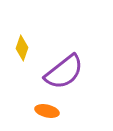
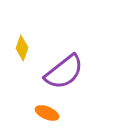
orange ellipse: moved 2 px down; rotated 10 degrees clockwise
